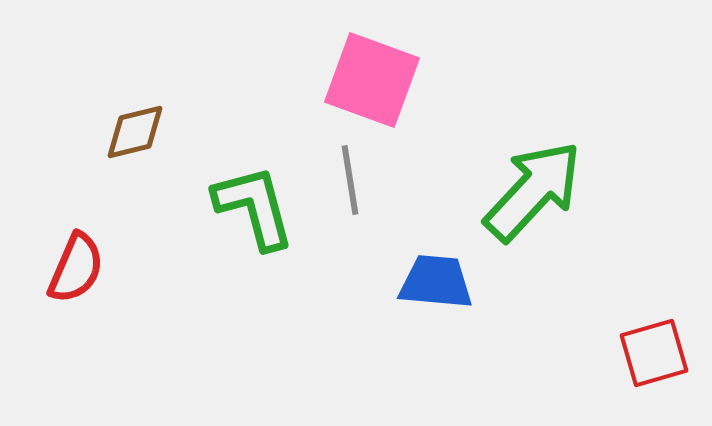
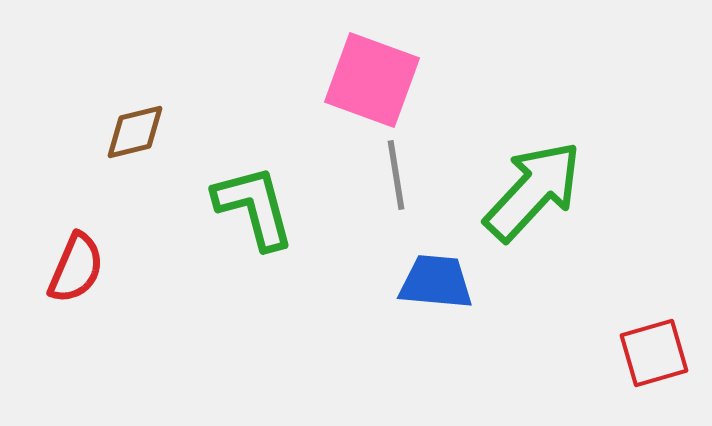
gray line: moved 46 px right, 5 px up
